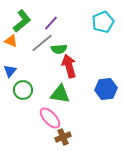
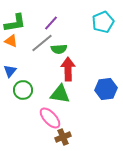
green L-shape: moved 7 px left, 2 px down; rotated 30 degrees clockwise
red arrow: moved 1 px left, 3 px down; rotated 15 degrees clockwise
